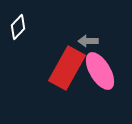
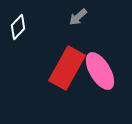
gray arrow: moved 10 px left, 24 px up; rotated 42 degrees counterclockwise
